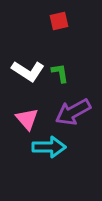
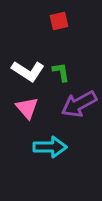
green L-shape: moved 1 px right, 1 px up
purple arrow: moved 6 px right, 8 px up
pink triangle: moved 11 px up
cyan arrow: moved 1 px right
